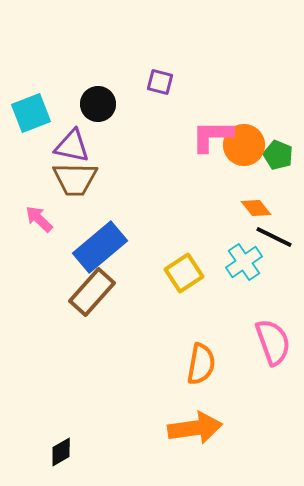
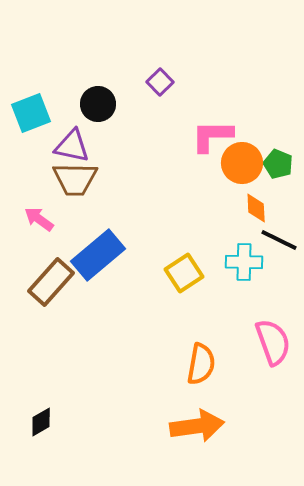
purple square: rotated 32 degrees clockwise
orange circle: moved 2 px left, 18 px down
green pentagon: moved 9 px down
orange diamond: rotated 36 degrees clockwise
pink arrow: rotated 8 degrees counterclockwise
black line: moved 5 px right, 3 px down
blue rectangle: moved 2 px left, 8 px down
cyan cross: rotated 36 degrees clockwise
brown rectangle: moved 41 px left, 10 px up
orange arrow: moved 2 px right, 2 px up
black diamond: moved 20 px left, 30 px up
